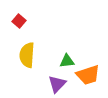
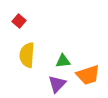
green triangle: moved 4 px left
